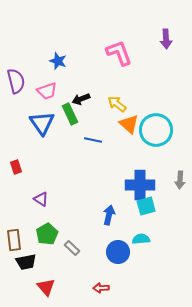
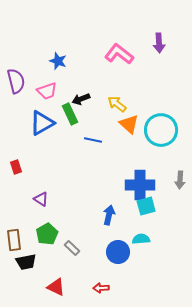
purple arrow: moved 7 px left, 4 px down
pink L-shape: moved 1 px down; rotated 32 degrees counterclockwise
blue triangle: rotated 36 degrees clockwise
cyan circle: moved 5 px right
red triangle: moved 10 px right; rotated 24 degrees counterclockwise
